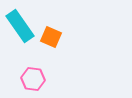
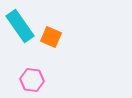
pink hexagon: moved 1 px left, 1 px down
